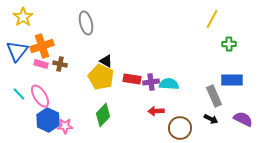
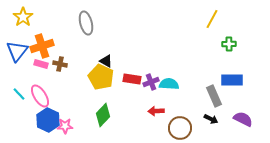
purple cross: rotated 14 degrees counterclockwise
